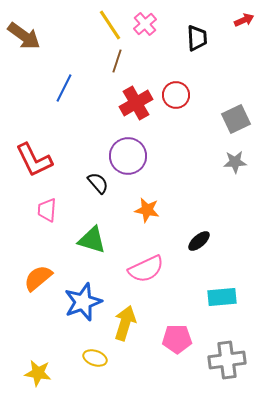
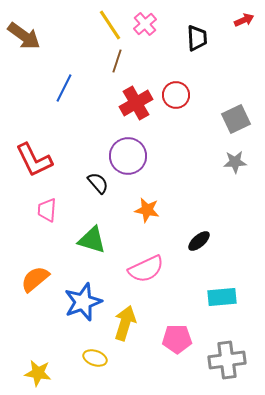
orange semicircle: moved 3 px left, 1 px down
